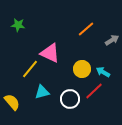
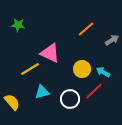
yellow line: rotated 18 degrees clockwise
